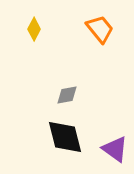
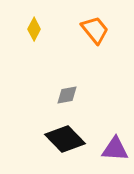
orange trapezoid: moved 5 px left, 1 px down
black diamond: moved 2 px down; rotated 30 degrees counterclockwise
purple triangle: rotated 32 degrees counterclockwise
